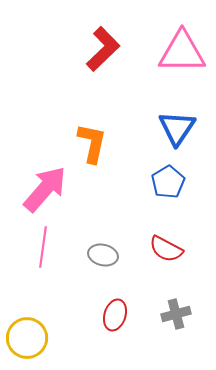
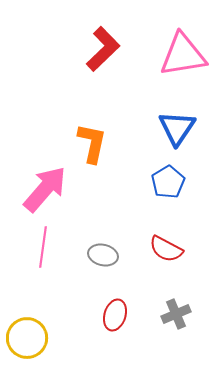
pink triangle: moved 1 px right, 3 px down; rotated 9 degrees counterclockwise
gray cross: rotated 8 degrees counterclockwise
